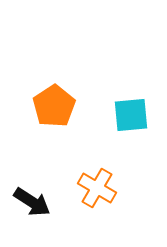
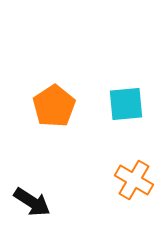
cyan square: moved 5 px left, 11 px up
orange cross: moved 37 px right, 8 px up
